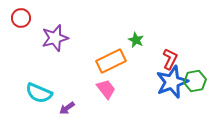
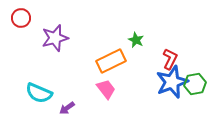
green hexagon: moved 3 px down
